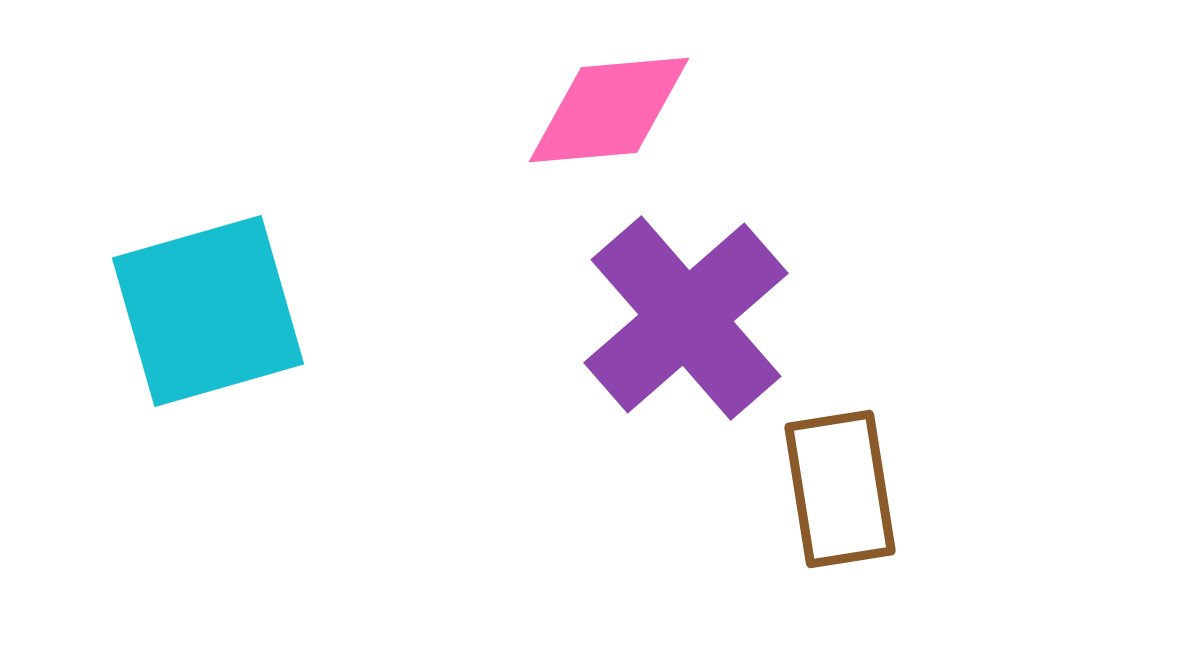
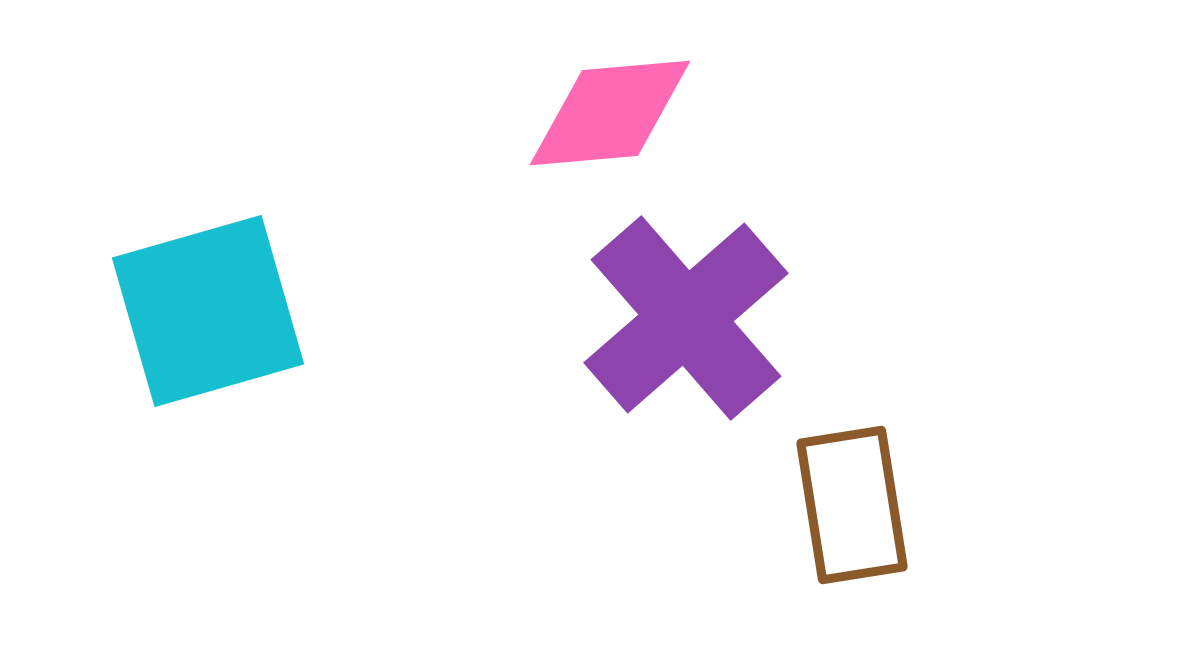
pink diamond: moved 1 px right, 3 px down
brown rectangle: moved 12 px right, 16 px down
